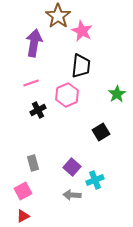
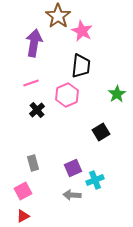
black cross: moved 1 px left; rotated 14 degrees counterclockwise
purple square: moved 1 px right, 1 px down; rotated 24 degrees clockwise
